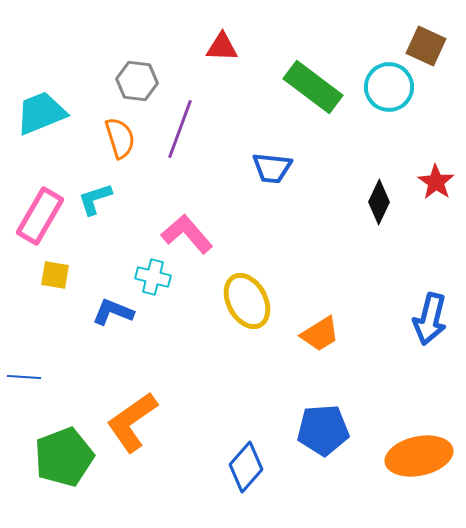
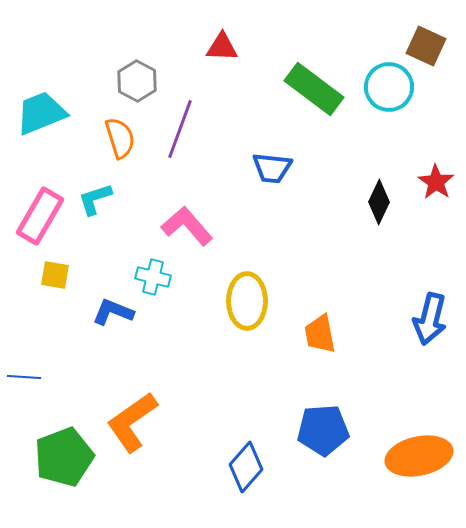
gray hexagon: rotated 21 degrees clockwise
green rectangle: moved 1 px right, 2 px down
pink L-shape: moved 8 px up
yellow ellipse: rotated 28 degrees clockwise
orange trapezoid: rotated 111 degrees clockwise
